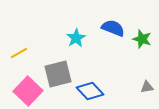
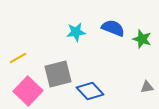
cyan star: moved 6 px up; rotated 24 degrees clockwise
yellow line: moved 1 px left, 5 px down
